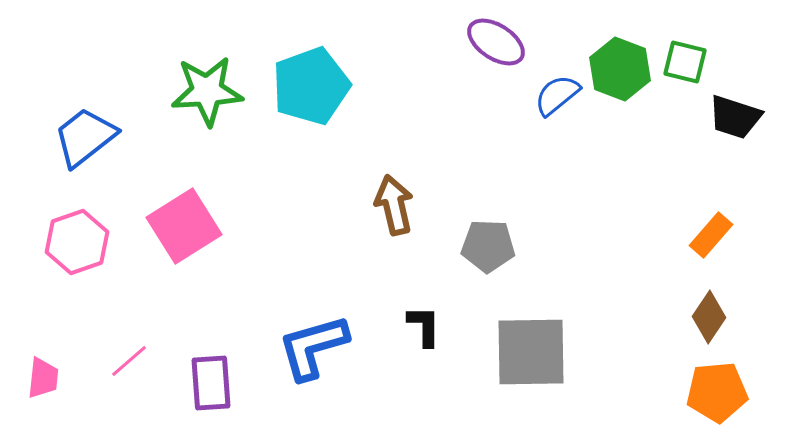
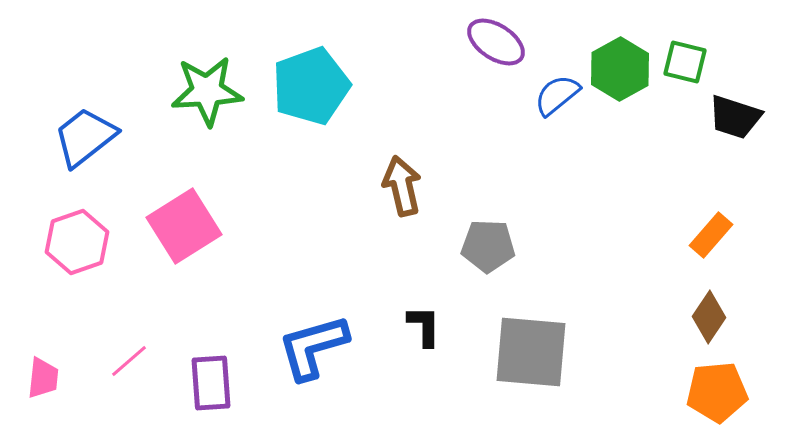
green hexagon: rotated 10 degrees clockwise
brown arrow: moved 8 px right, 19 px up
gray square: rotated 6 degrees clockwise
